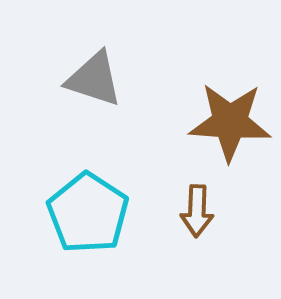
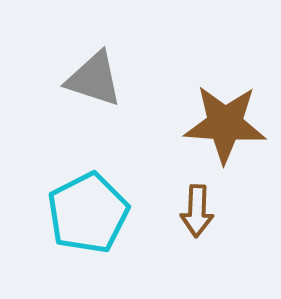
brown star: moved 5 px left, 2 px down
cyan pentagon: rotated 12 degrees clockwise
